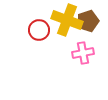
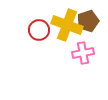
yellow cross: moved 5 px down
